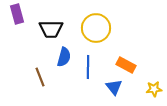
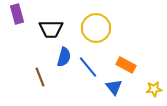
blue line: rotated 40 degrees counterclockwise
